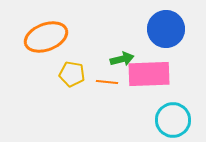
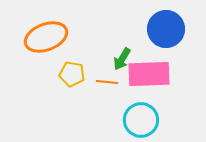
green arrow: rotated 135 degrees clockwise
cyan circle: moved 32 px left
